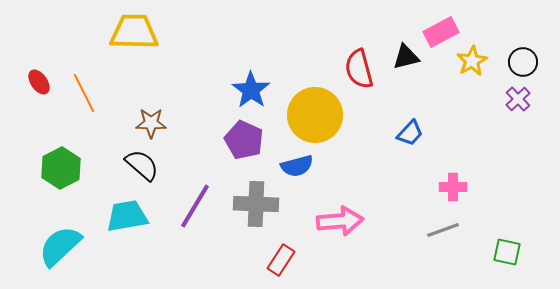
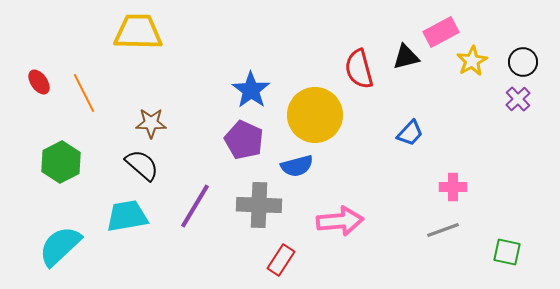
yellow trapezoid: moved 4 px right
green hexagon: moved 6 px up
gray cross: moved 3 px right, 1 px down
